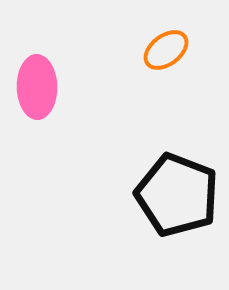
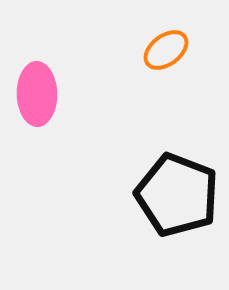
pink ellipse: moved 7 px down
